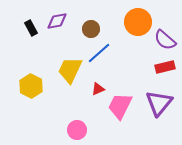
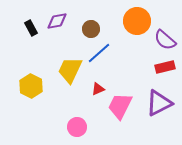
orange circle: moved 1 px left, 1 px up
purple triangle: rotated 24 degrees clockwise
pink circle: moved 3 px up
